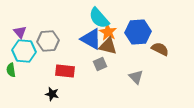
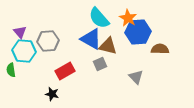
orange star: moved 20 px right, 14 px up
brown semicircle: rotated 24 degrees counterclockwise
red rectangle: rotated 36 degrees counterclockwise
